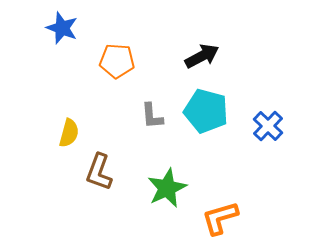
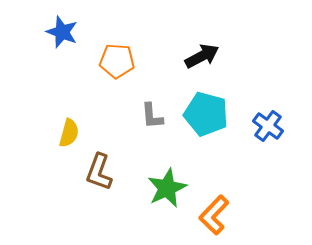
blue star: moved 4 px down
cyan pentagon: moved 3 px down
blue cross: rotated 8 degrees counterclockwise
orange L-shape: moved 6 px left, 3 px up; rotated 30 degrees counterclockwise
